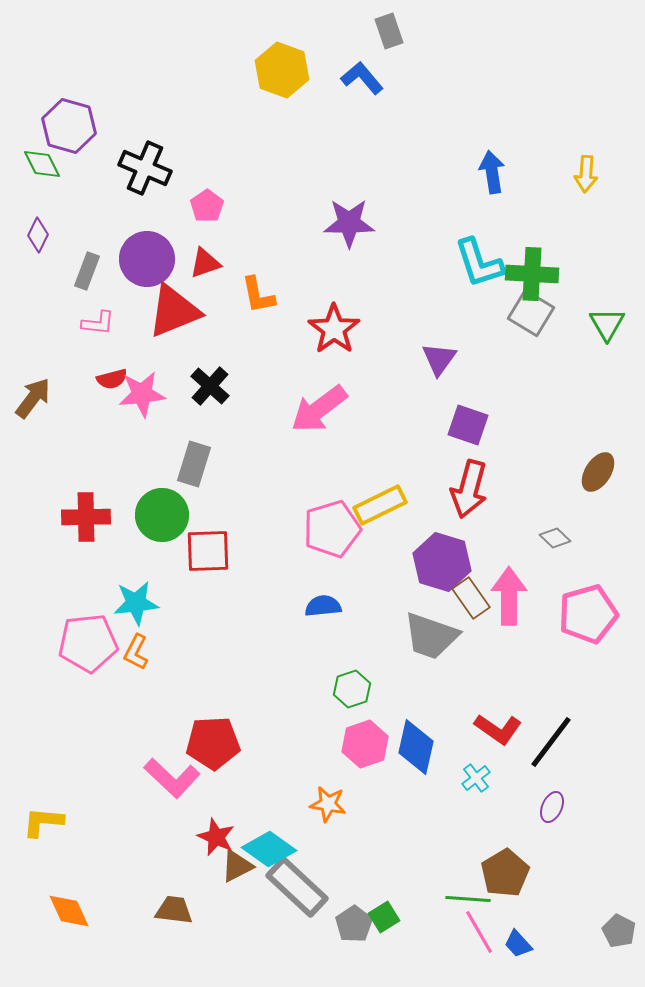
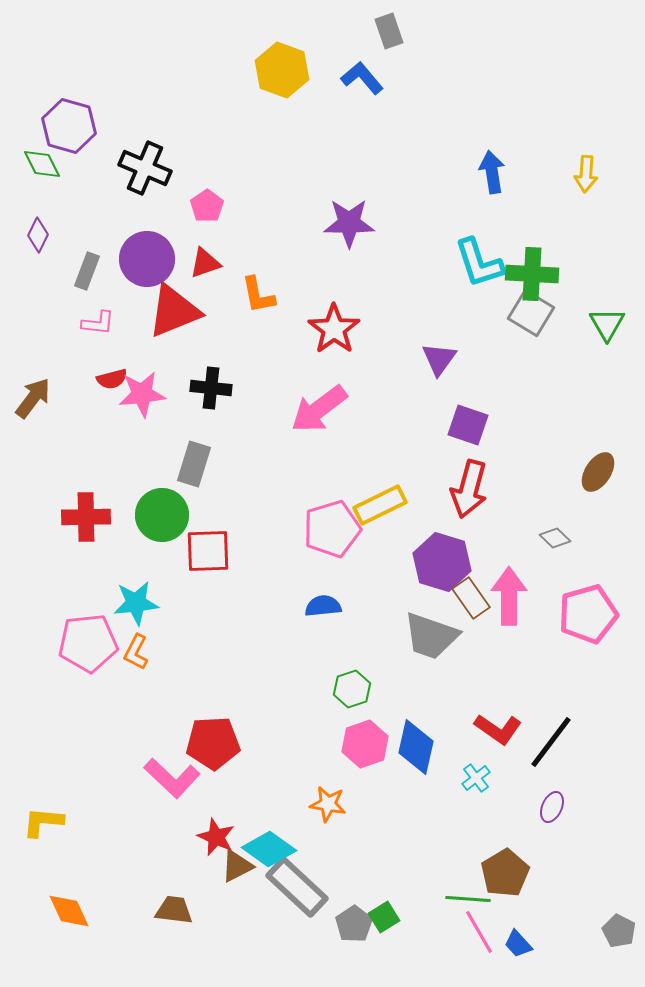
black cross at (210, 386): moved 1 px right, 2 px down; rotated 36 degrees counterclockwise
